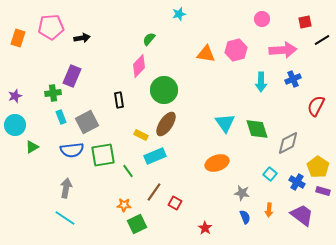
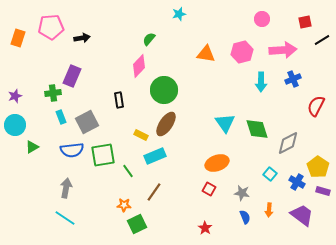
pink hexagon at (236, 50): moved 6 px right, 2 px down
red square at (175, 203): moved 34 px right, 14 px up
